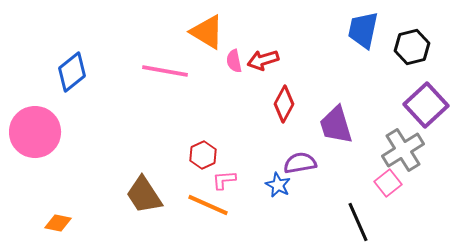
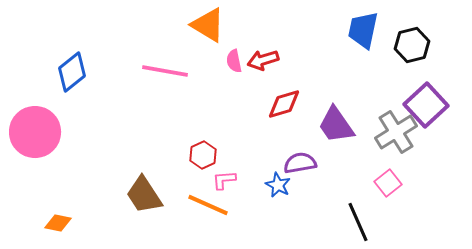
orange triangle: moved 1 px right, 7 px up
black hexagon: moved 2 px up
red diamond: rotated 45 degrees clockwise
purple trapezoid: rotated 18 degrees counterclockwise
gray cross: moved 7 px left, 18 px up
